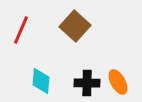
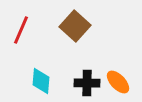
orange ellipse: rotated 15 degrees counterclockwise
